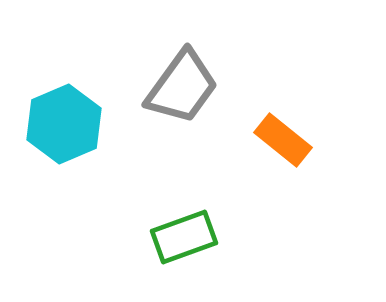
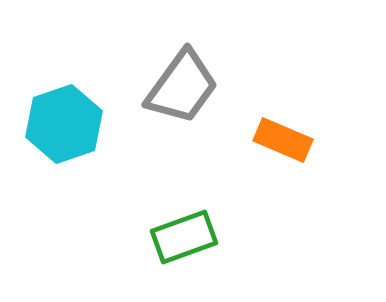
cyan hexagon: rotated 4 degrees clockwise
orange rectangle: rotated 16 degrees counterclockwise
